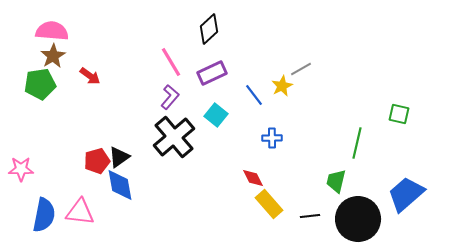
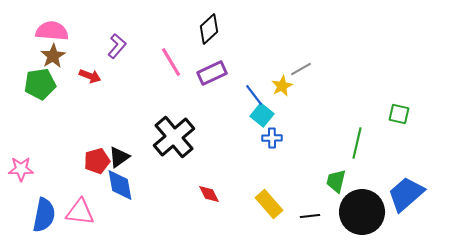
red arrow: rotated 15 degrees counterclockwise
purple L-shape: moved 53 px left, 51 px up
cyan square: moved 46 px right
red diamond: moved 44 px left, 16 px down
black circle: moved 4 px right, 7 px up
